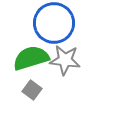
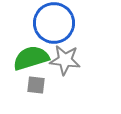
gray square: moved 4 px right, 5 px up; rotated 30 degrees counterclockwise
